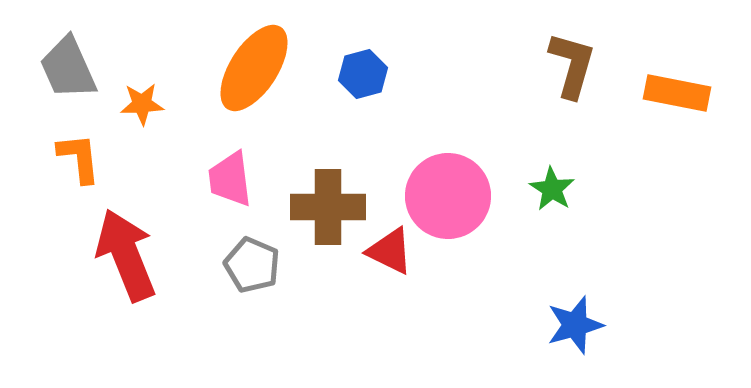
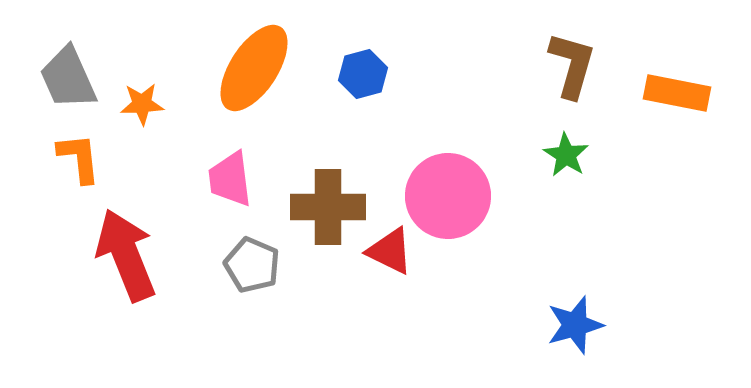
gray trapezoid: moved 10 px down
green star: moved 14 px right, 34 px up
